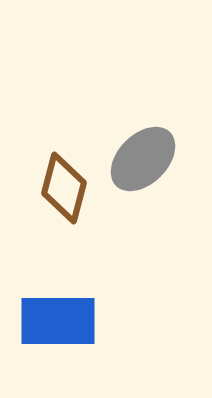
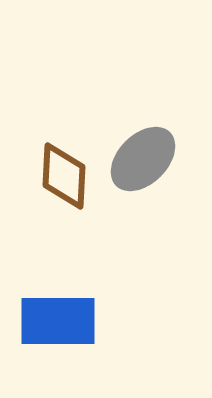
brown diamond: moved 12 px up; rotated 12 degrees counterclockwise
